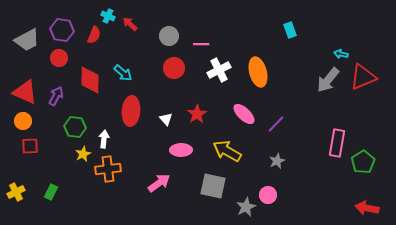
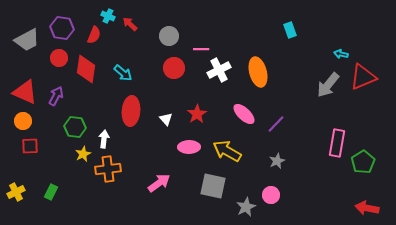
purple hexagon at (62, 30): moved 2 px up
pink line at (201, 44): moved 5 px down
red diamond at (90, 80): moved 4 px left, 11 px up; rotated 8 degrees clockwise
gray arrow at (328, 80): moved 5 px down
pink ellipse at (181, 150): moved 8 px right, 3 px up
pink circle at (268, 195): moved 3 px right
